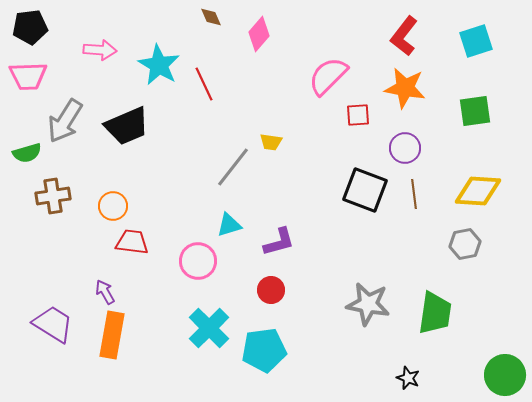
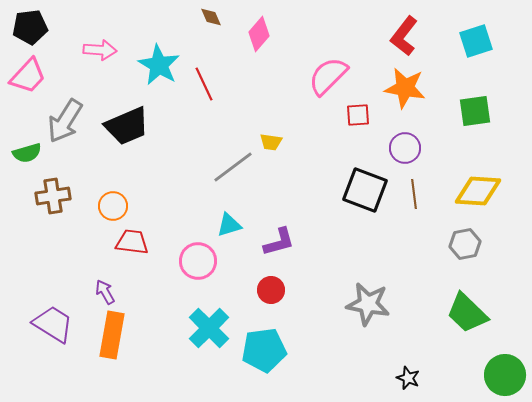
pink trapezoid: rotated 45 degrees counterclockwise
gray line: rotated 15 degrees clockwise
green trapezoid: moved 32 px right; rotated 126 degrees clockwise
